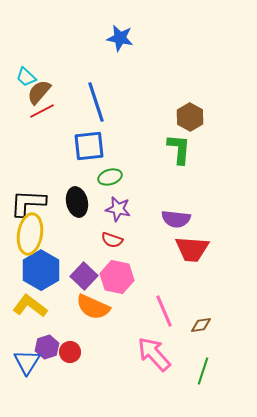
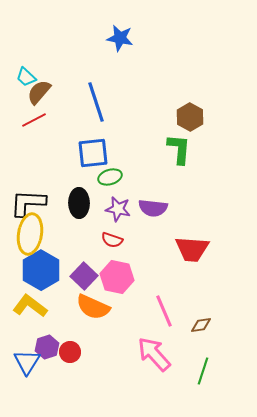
red line: moved 8 px left, 9 px down
blue square: moved 4 px right, 7 px down
black ellipse: moved 2 px right, 1 px down; rotated 12 degrees clockwise
purple semicircle: moved 23 px left, 11 px up
